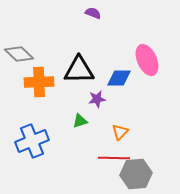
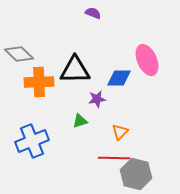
black triangle: moved 4 px left
gray hexagon: rotated 20 degrees clockwise
